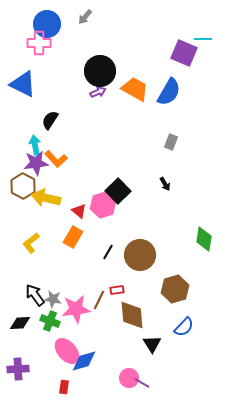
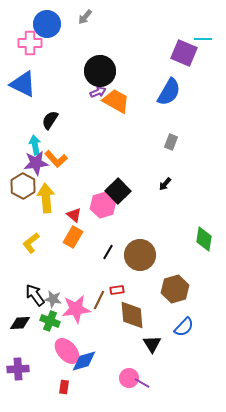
pink cross at (39, 43): moved 9 px left
orange trapezoid at (135, 89): moved 19 px left, 12 px down
black arrow at (165, 184): rotated 72 degrees clockwise
yellow arrow at (46, 198): rotated 72 degrees clockwise
red triangle at (79, 211): moved 5 px left, 4 px down
